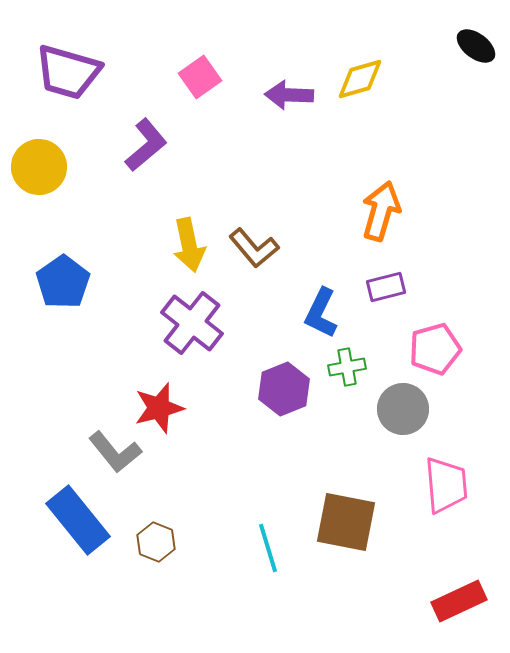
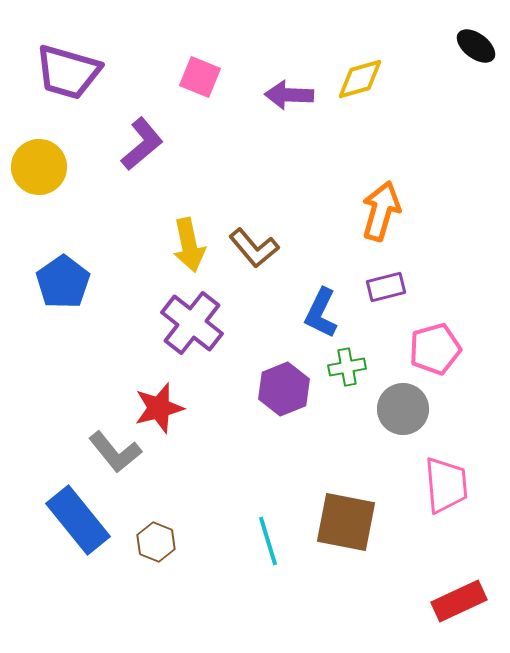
pink square: rotated 33 degrees counterclockwise
purple L-shape: moved 4 px left, 1 px up
cyan line: moved 7 px up
